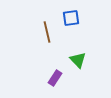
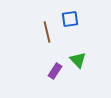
blue square: moved 1 px left, 1 px down
purple rectangle: moved 7 px up
